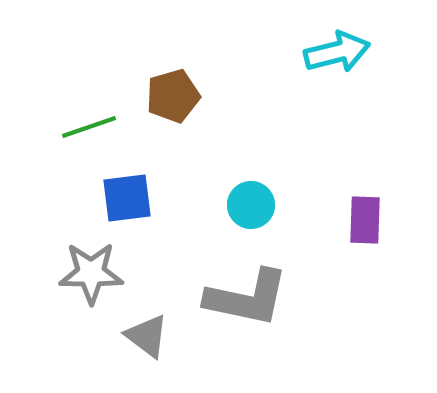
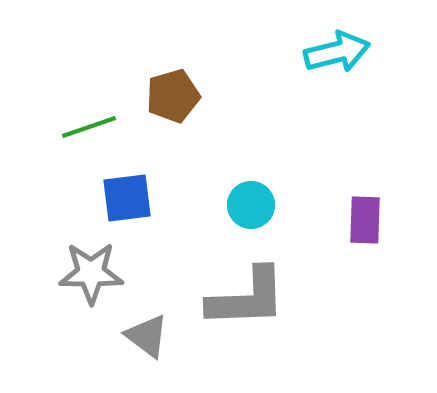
gray L-shape: rotated 14 degrees counterclockwise
